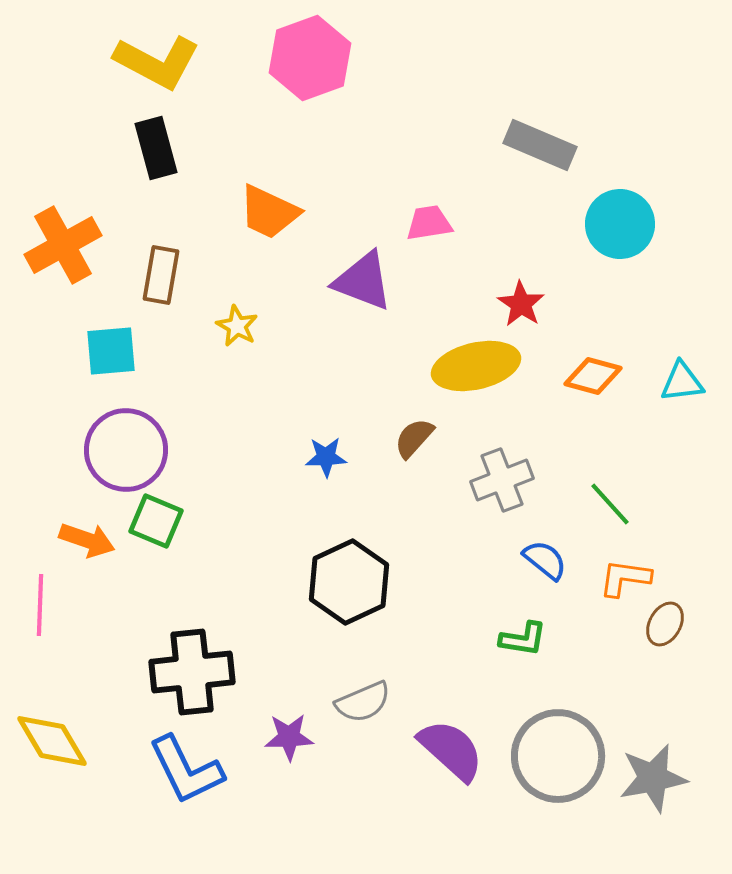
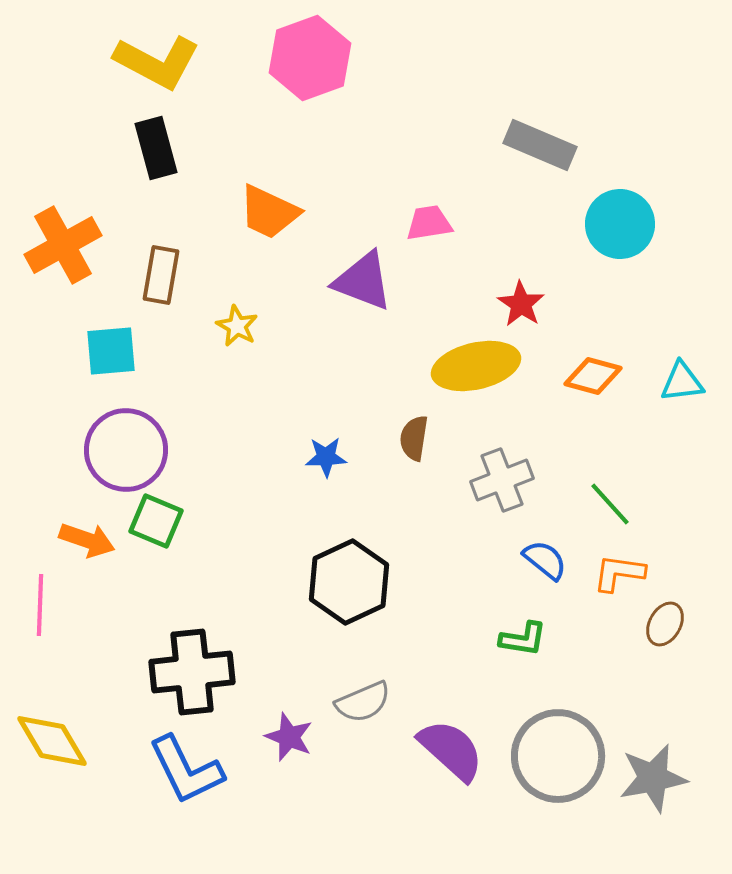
brown semicircle: rotated 33 degrees counterclockwise
orange L-shape: moved 6 px left, 5 px up
purple star: rotated 24 degrees clockwise
